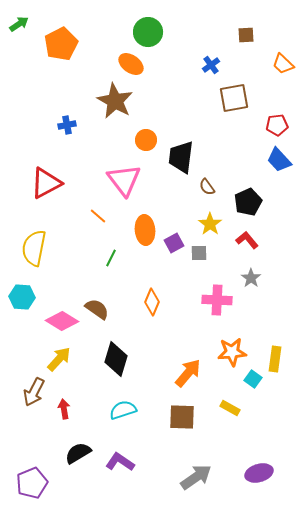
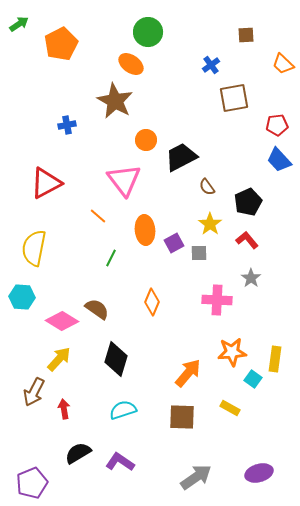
black trapezoid at (181, 157): rotated 56 degrees clockwise
